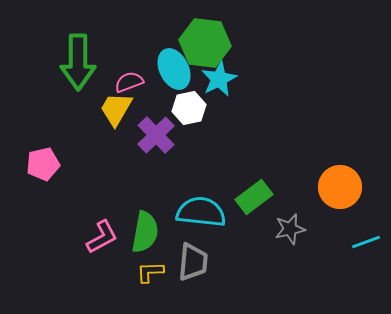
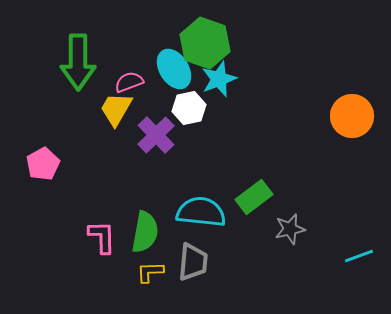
green hexagon: rotated 12 degrees clockwise
cyan ellipse: rotated 6 degrees counterclockwise
cyan star: rotated 6 degrees clockwise
pink pentagon: rotated 16 degrees counterclockwise
orange circle: moved 12 px right, 71 px up
pink L-shape: rotated 63 degrees counterclockwise
cyan line: moved 7 px left, 14 px down
